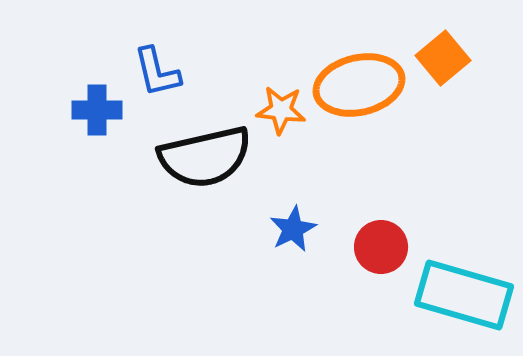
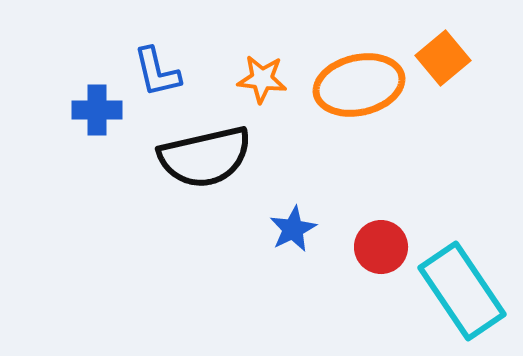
orange star: moved 19 px left, 31 px up
cyan rectangle: moved 2 px left, 4 px up; rotated 40 degrees clockwise
